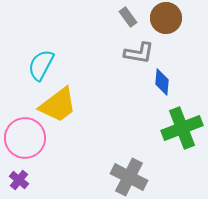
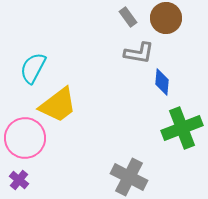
cyan semicircle: moved 8 px left, 3 px down
